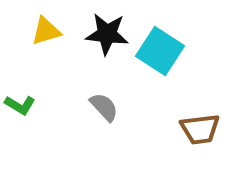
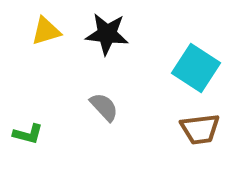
cyan square: moved 36 px right, 17 px down
green L-shape: moved 8 px right, 29 px down; rotated 16 degrees counterclockwise
